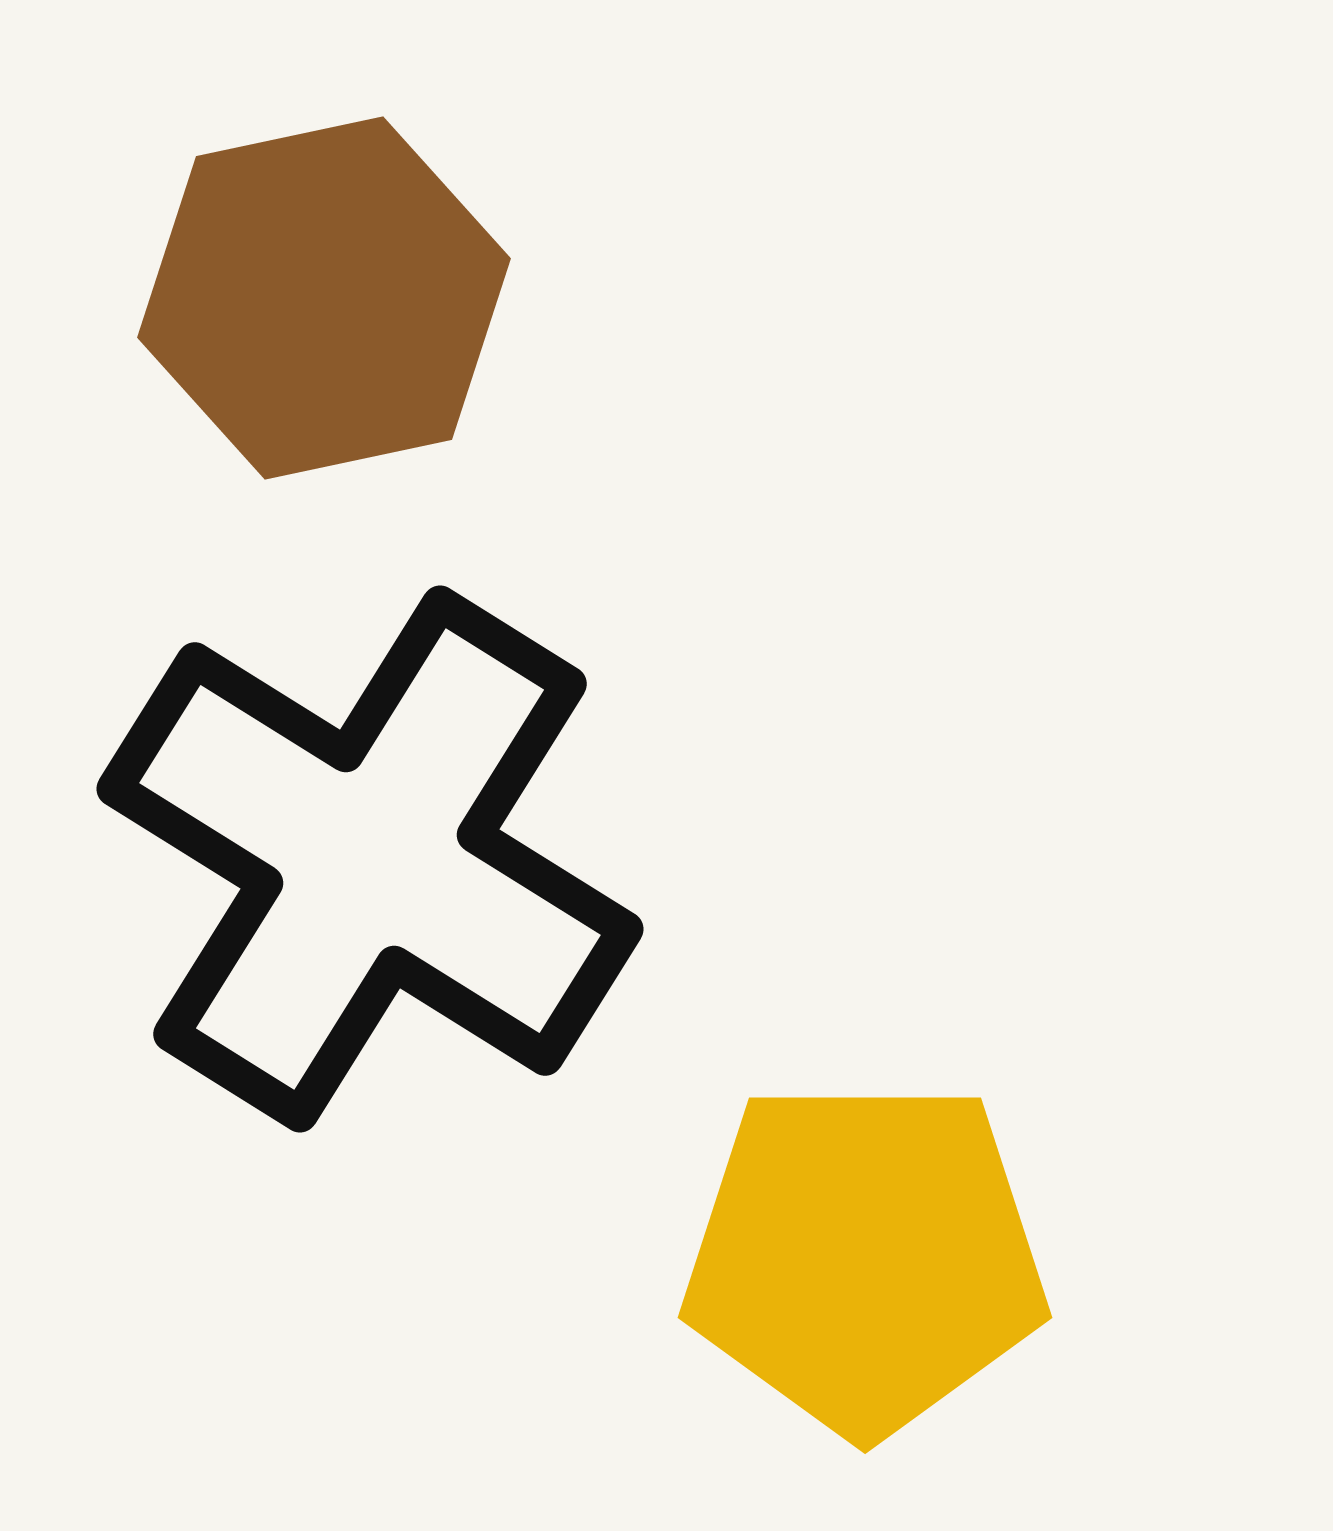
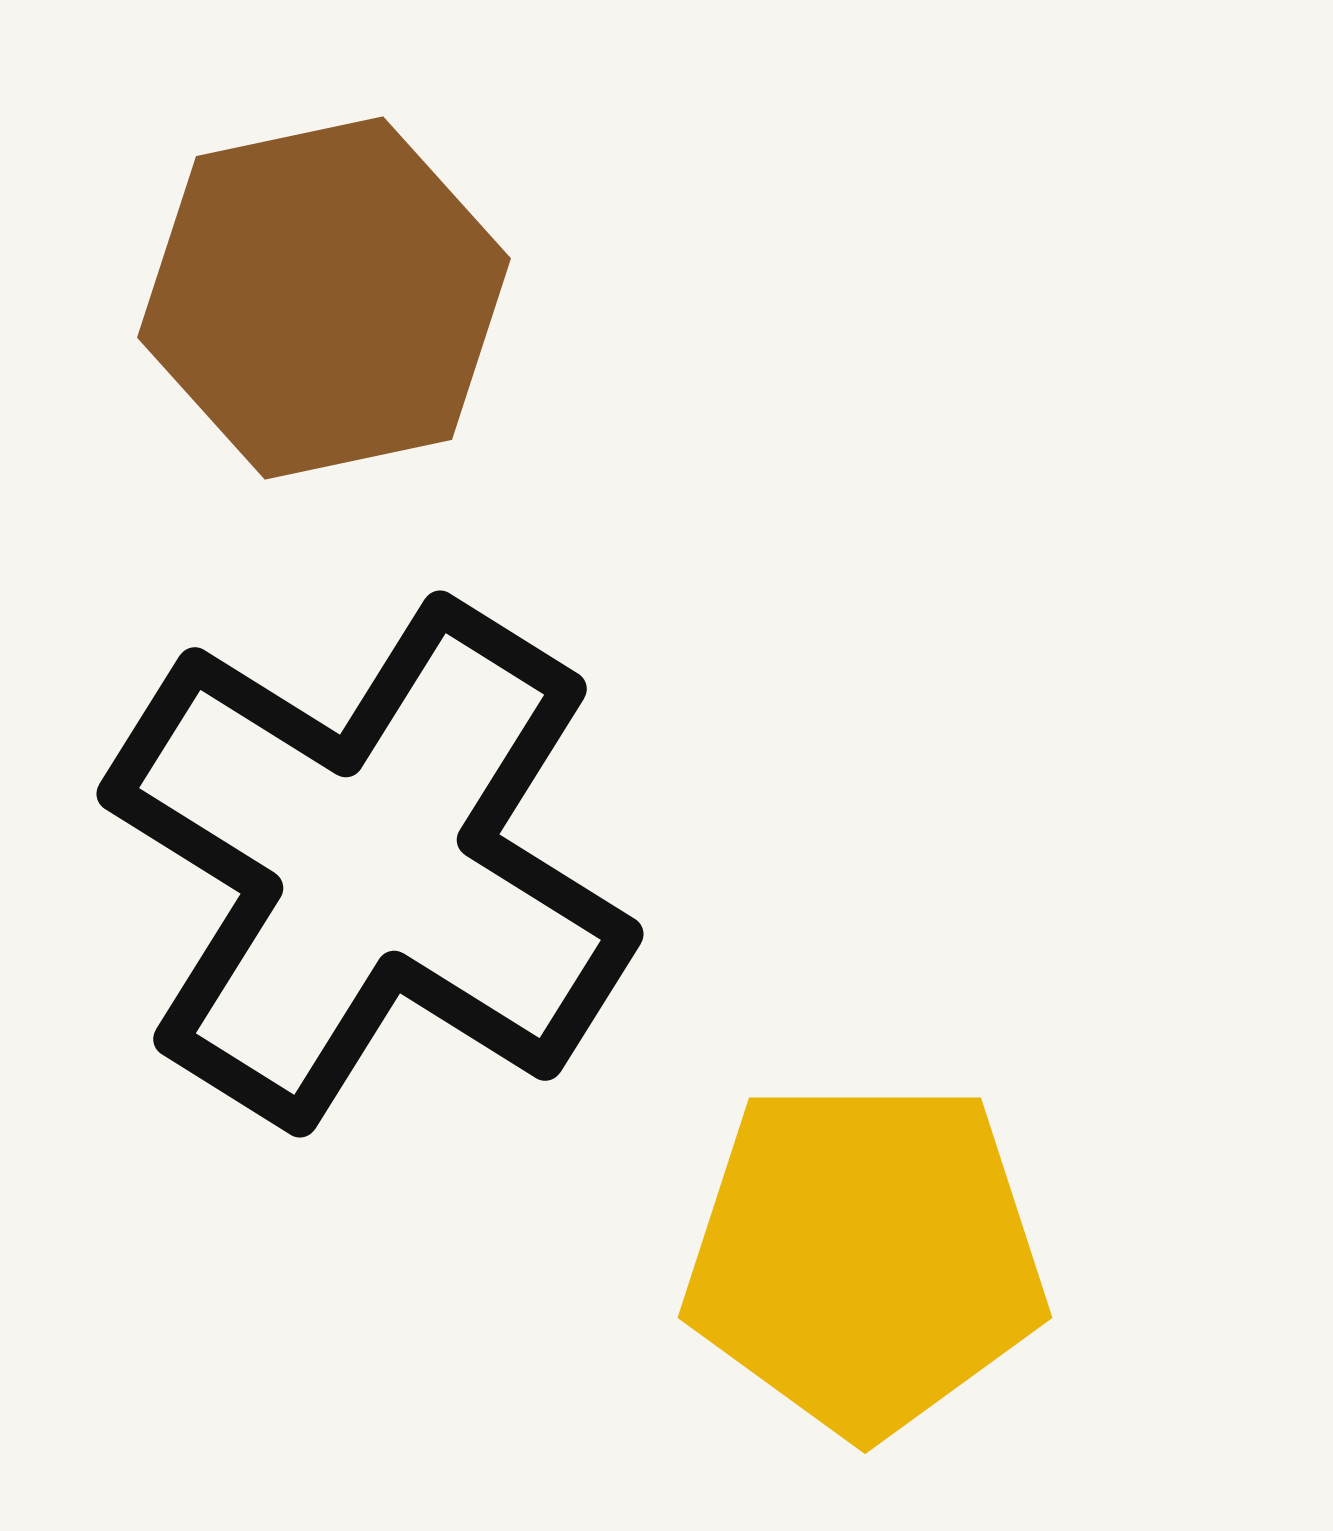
black cross: moved 5 px down
